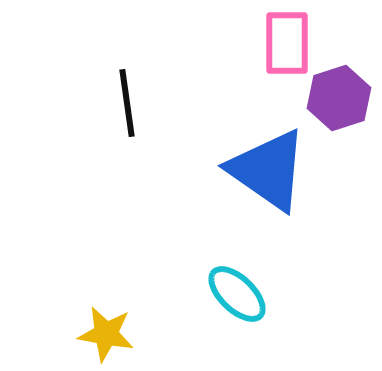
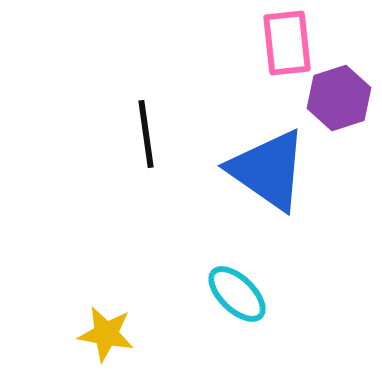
pink rectangle: rotated 6 degrees counterclockwise
black line: moved 19 px right, 31 px down
